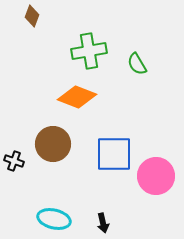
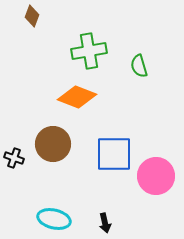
green semicircle: moved 2 px right, 2 px down; rotated 15 degrees clockwise
black cross: moved 3 px up
black arrow: moved 2 px right
